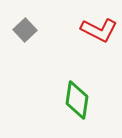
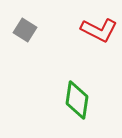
gray square: rotated 15 degrees counterclockwise
